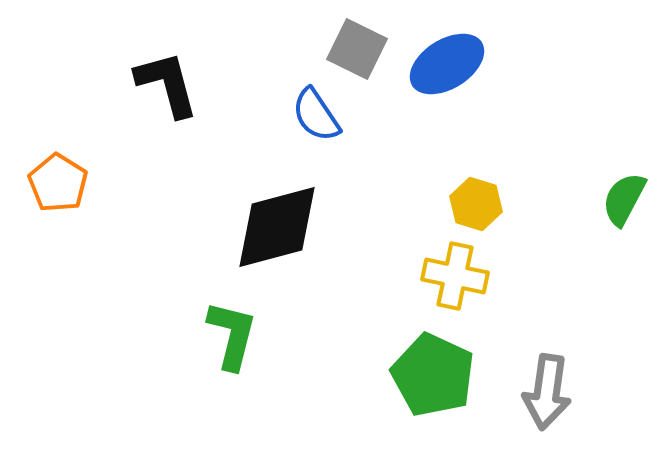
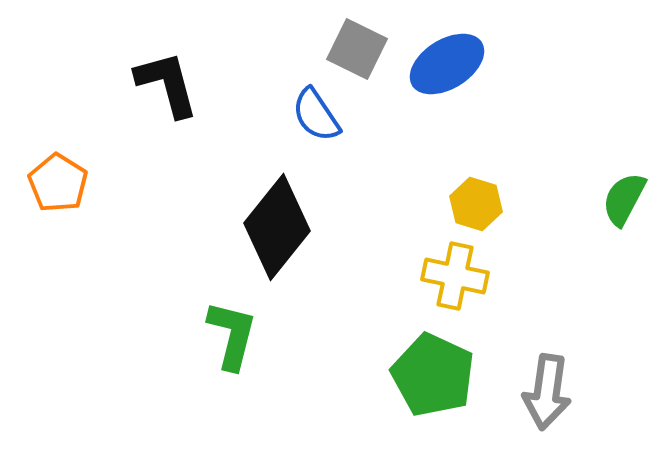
black diamond: rotated 36 degrees counterclockwise
